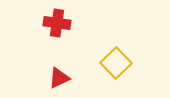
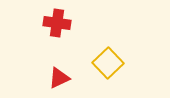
yellow square: moved 8 px left
